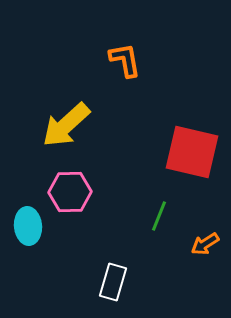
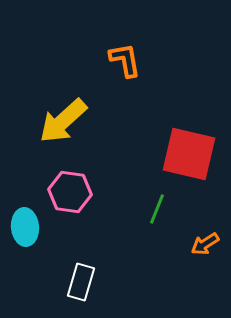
yellow arrow: moved 3 px left, 4 px up
red square: moved 3 px left, 2 px down
pink hexagon: rotated 9 degrees clockwise
green line: moved 2 px left, 7 px up
cyan ellipse: moved 3 px left, 1 px down
white rectangle: moved 32 px left
